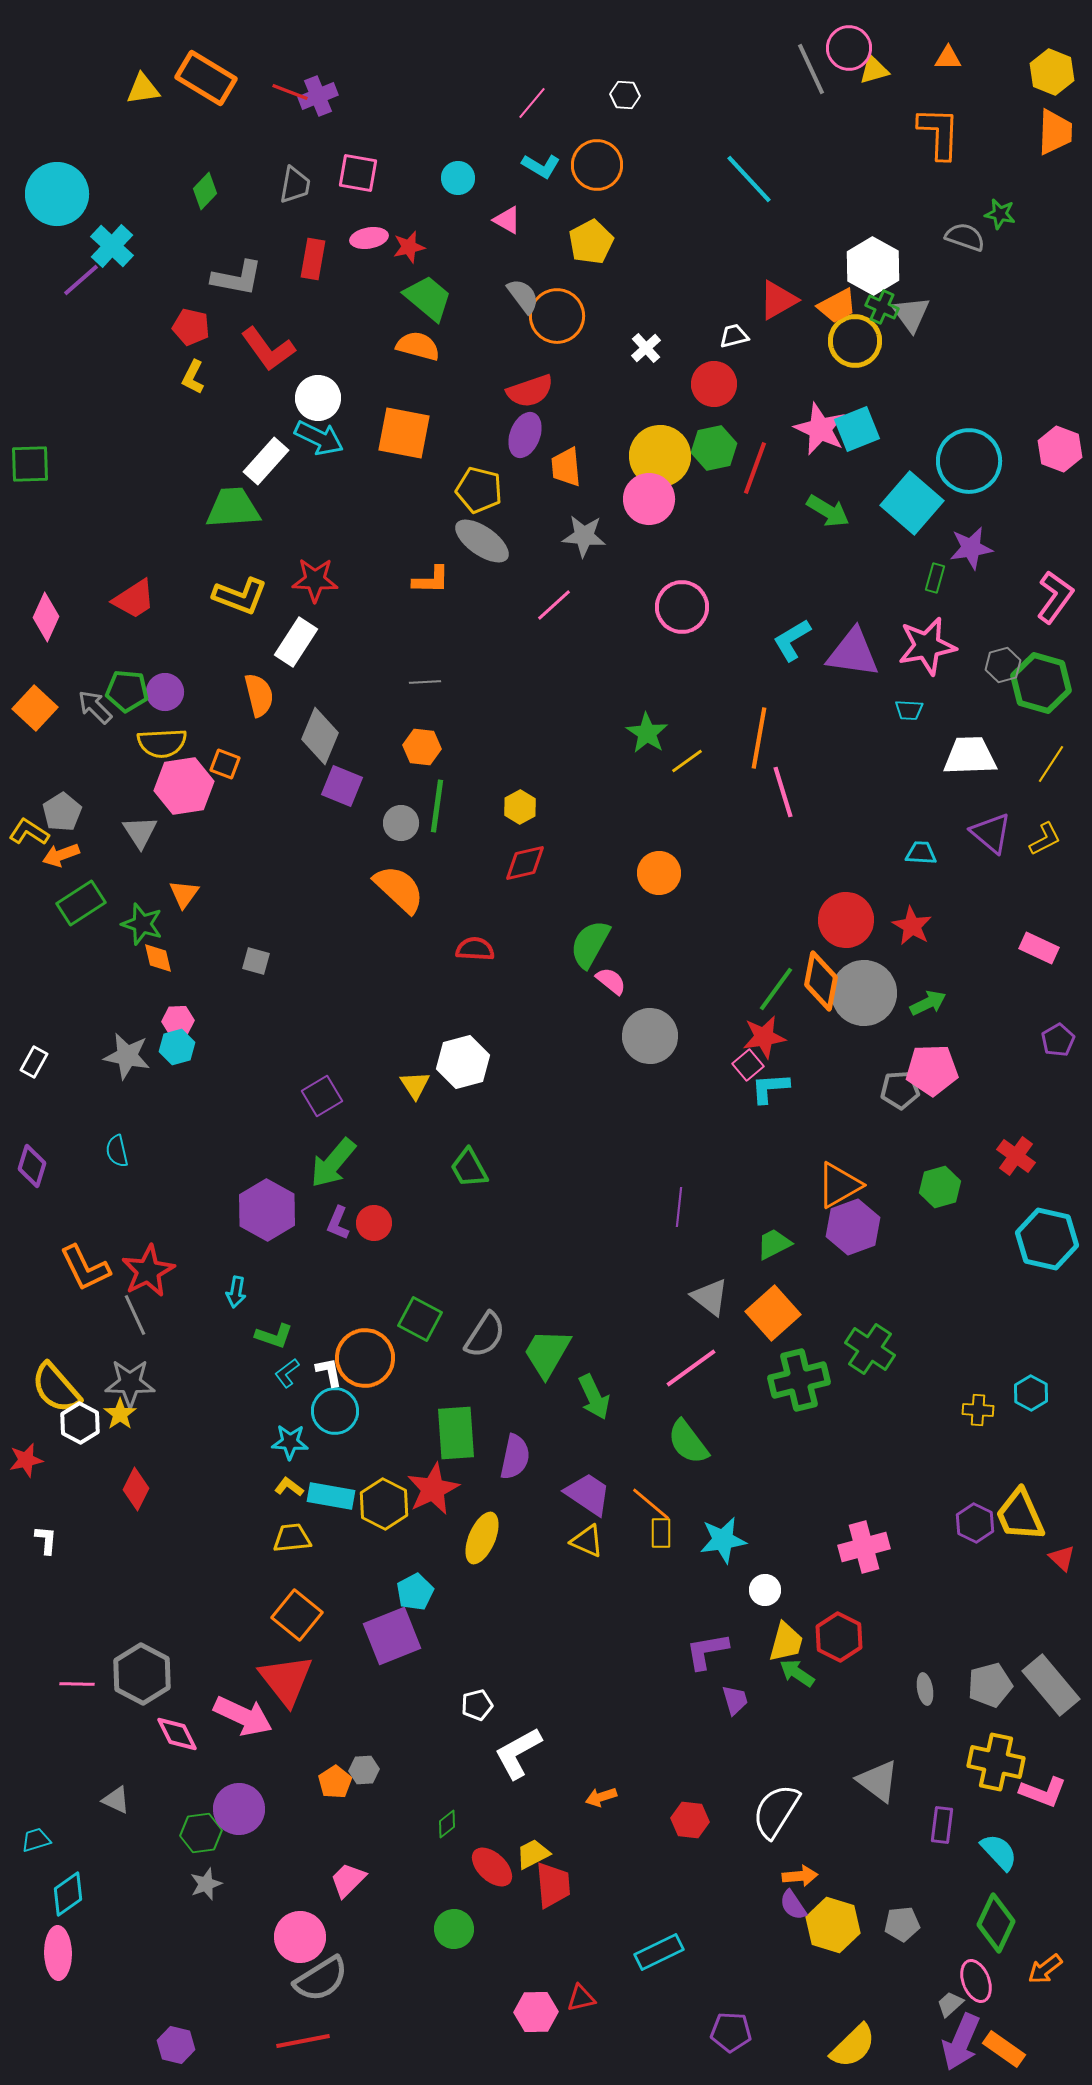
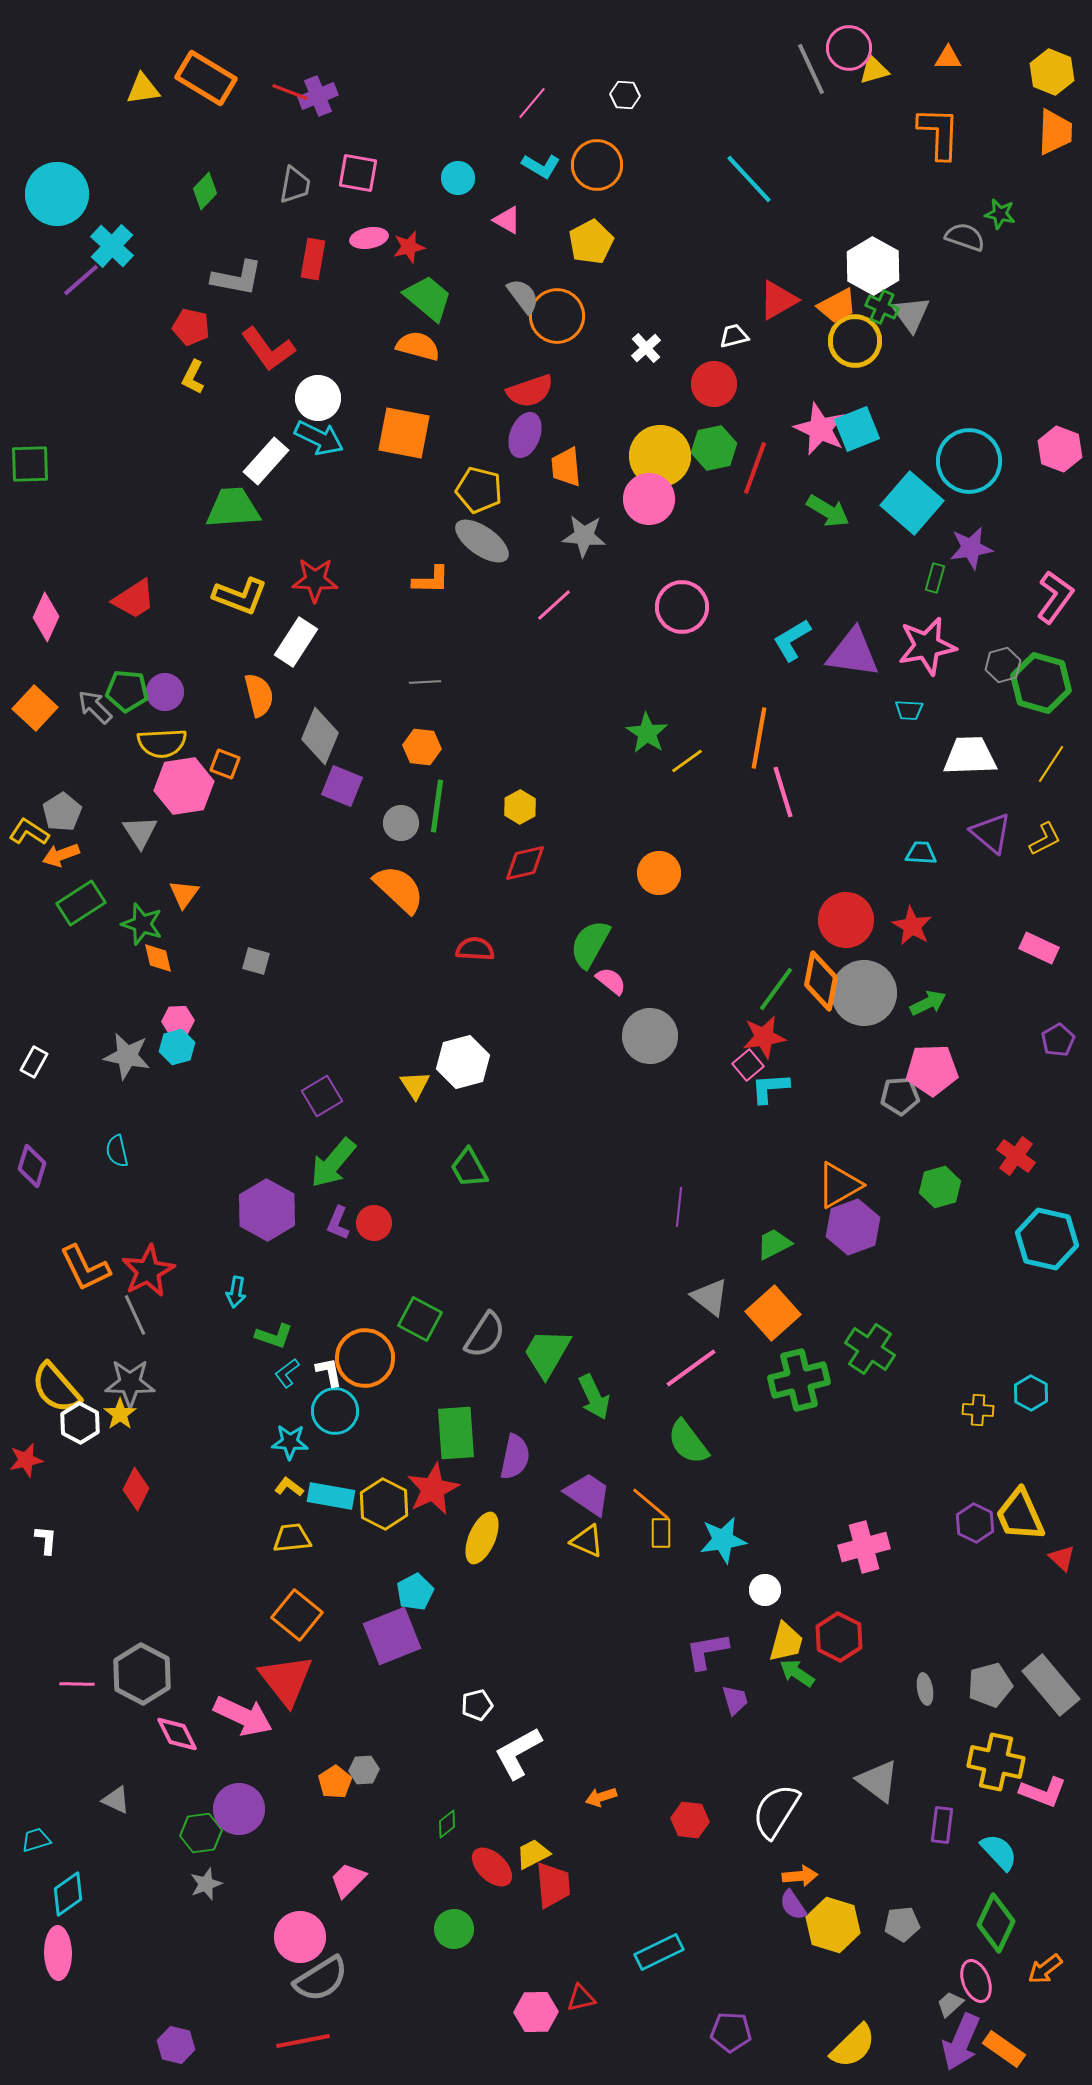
gray pentagon at (900, 1090): moved 6 px down
